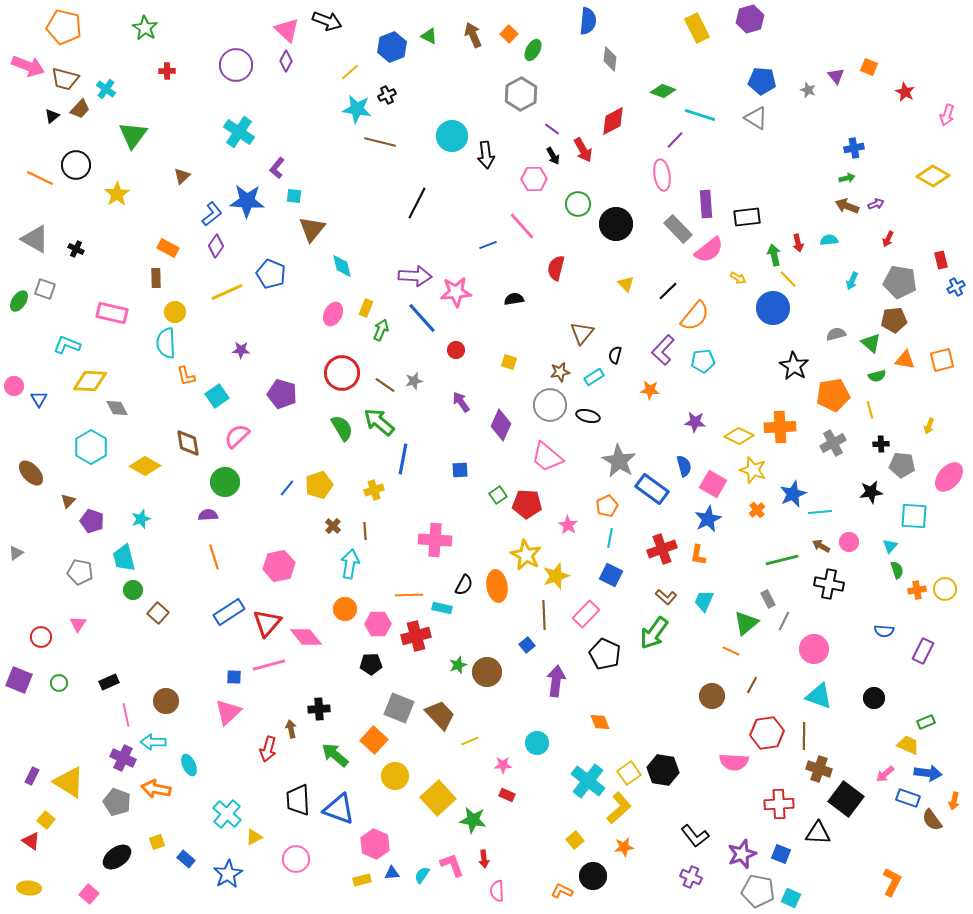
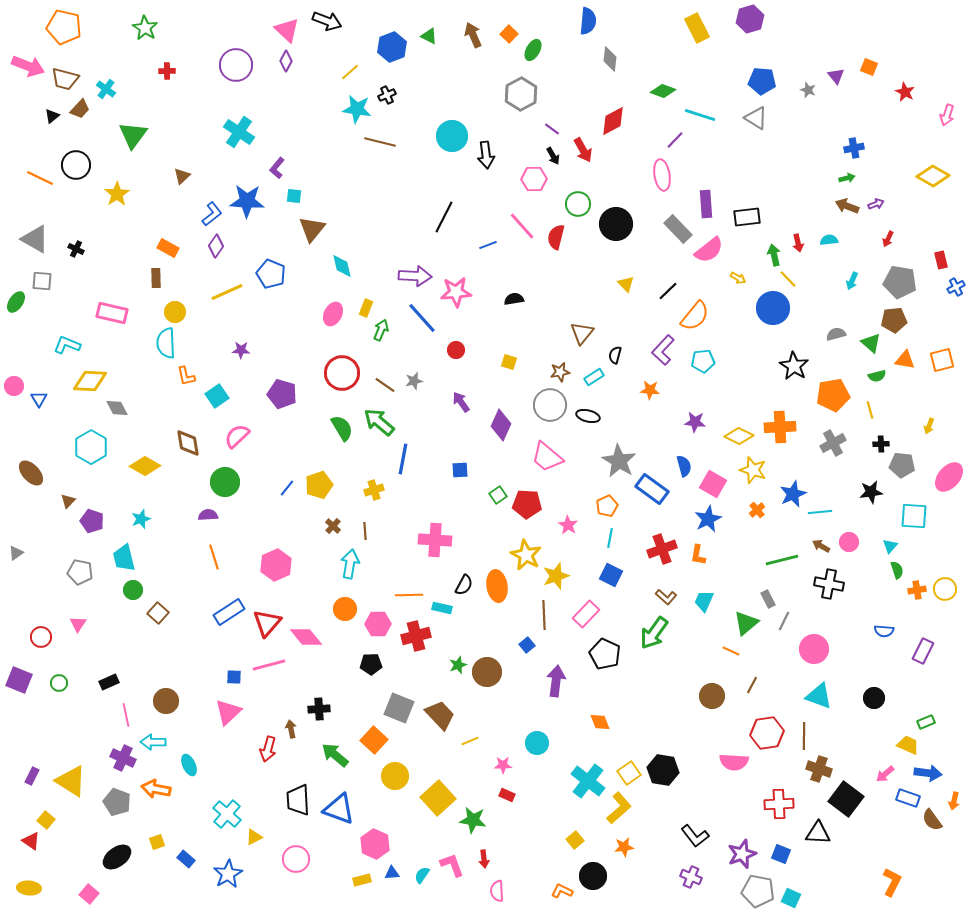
black line at (417, 203): moved 27 px right, 14 px down
red semicircle at (556, 268): moved 31 px up
gray square at (45, 289): moved 3 px left, 8 px up; rotated 15 degrees counterclockwise
green ellipse at (19, 301): moved 3 px left, 1 px down
pink hexagon at (279, 566): moved 3 px left, 1 px up; rotated 12 degrees counterclockwise
yellow triangle at (69, 782): moved 2 px right, 1 px up
